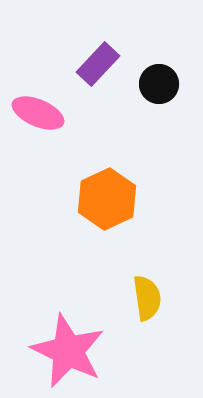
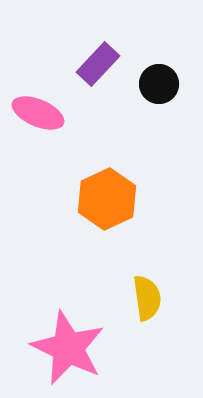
pink star: moved 3 px up
